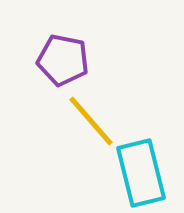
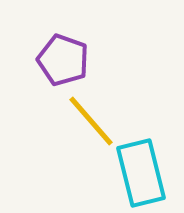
purple pentagon: rotated 9 degrees clockwise
